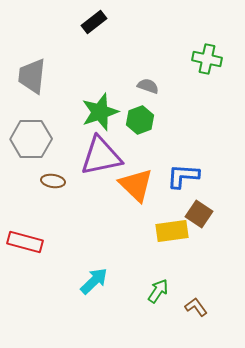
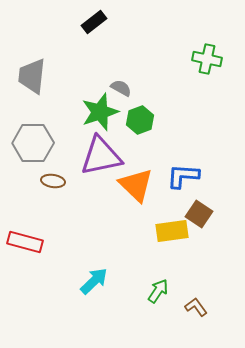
gray semicircle: moved 27 px left, 2 px down; rotated 10 degrees clockwise
gray hexagon: moved 2 px right, 4 px down
